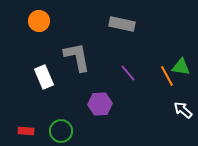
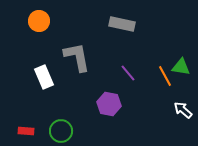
orange line: moved 2 px left
purple hexagon: moved 9 px right; rotated 15 degrees clockwise
